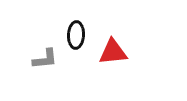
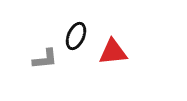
black ellipse: moved 1 px down; rotated 20 degrees clockwise
